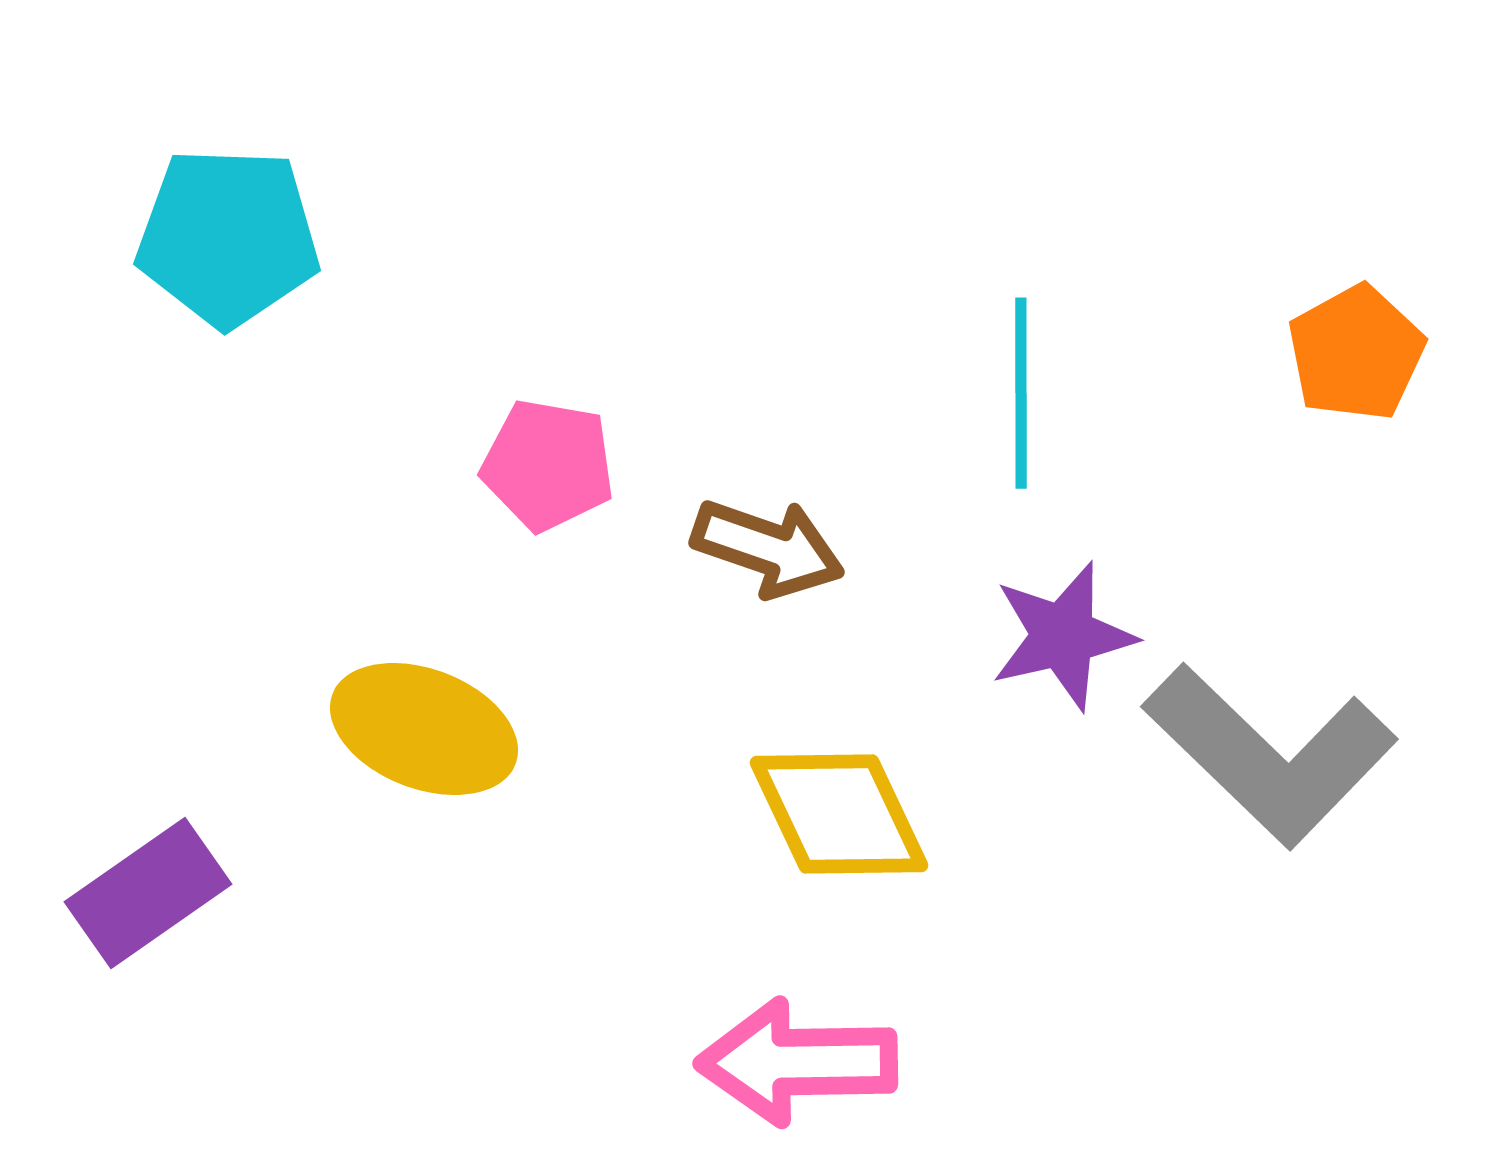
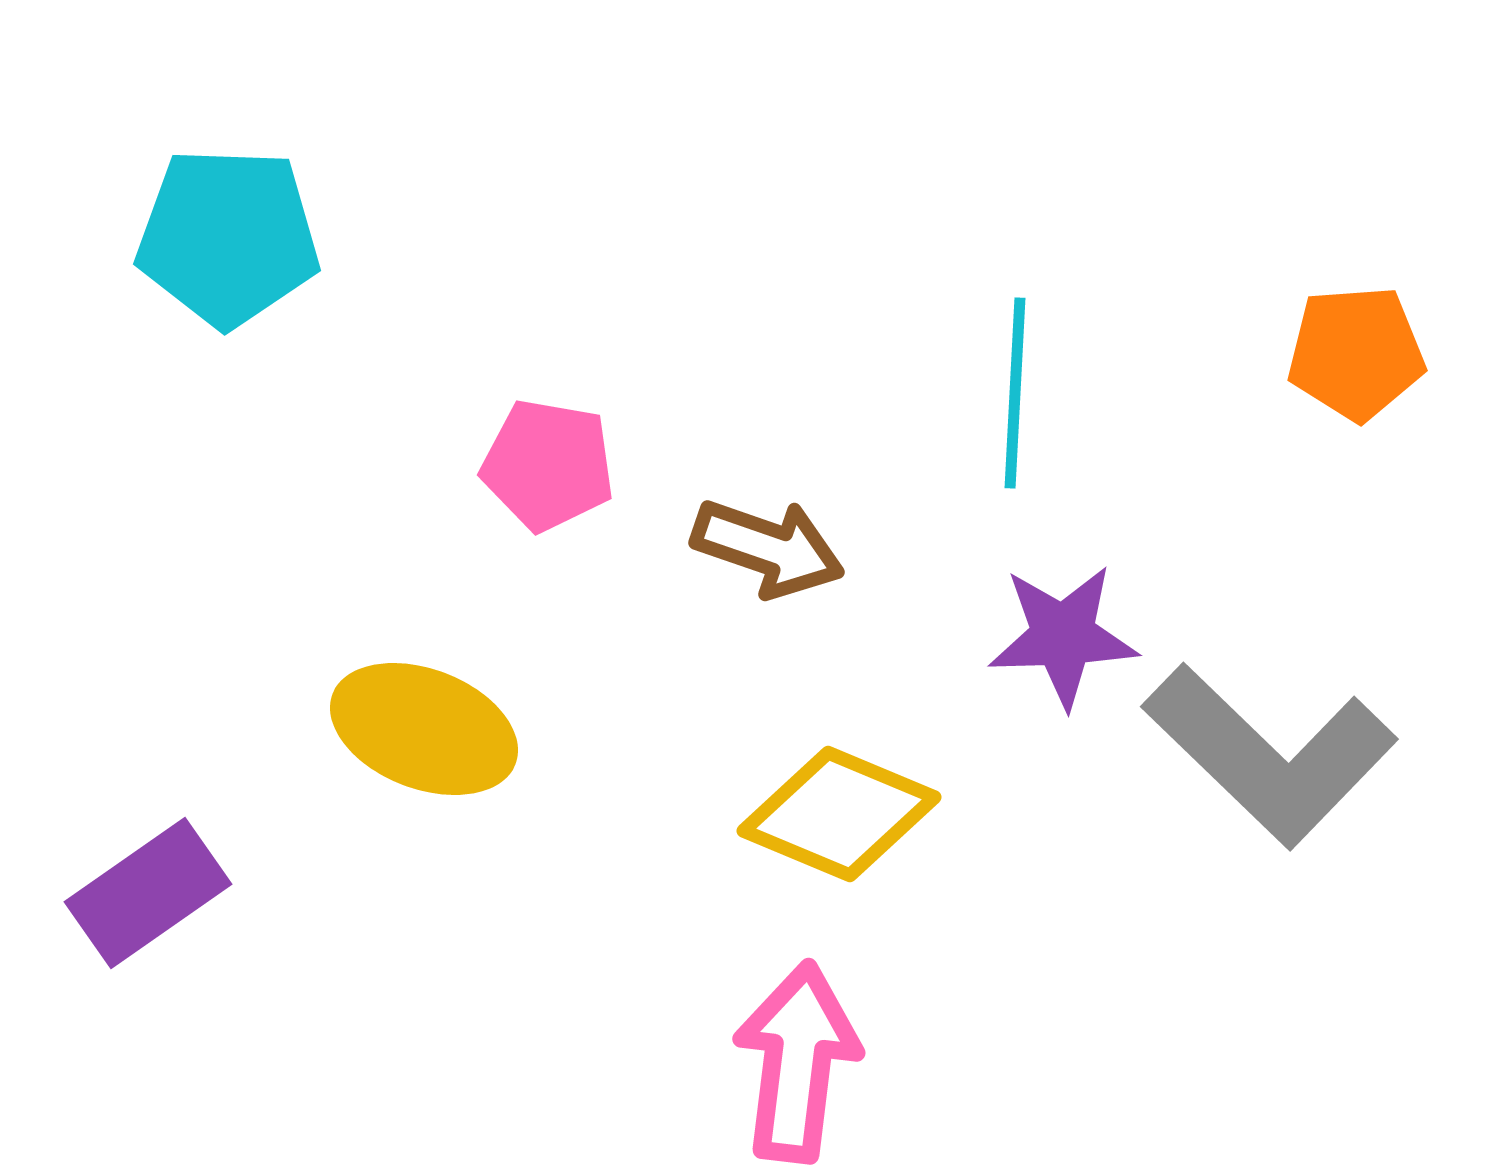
orange pentagon: rotated 25 degrees clockwise
cyan line: moved 6 px left; rotated 3 degrees clockwise
purple star: rotated 11 degrees clockwise
yellow diamond: rotated 42 degrees counterclockwise
pink arrow: rotated 98 degrees clockwise
